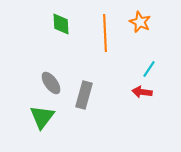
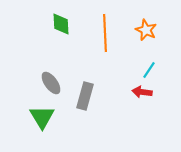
orange star: moved 6 px right, 8 px down
cyan line: moved 1 px down
gray rectangle: moved 1 px right, 1 px down
green triangle: rotated 8 degrees counterclockwise
